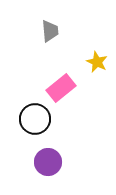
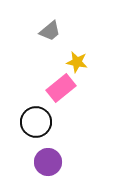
gray trapezoid: rotated 55 degrees clockwise
yellow star: moved 20 px left; rotated 15 degrees counterclockwise
black circle: moved 1 px right, 3 px down
